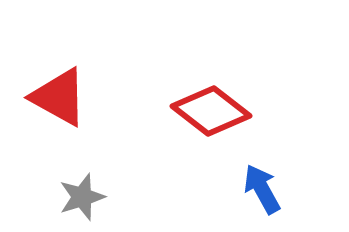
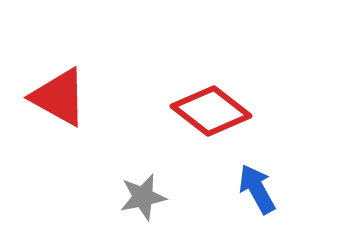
blue arrow: moved 5 px left
gray star: moved 61 px right; rotated 6 degrees clockwise
